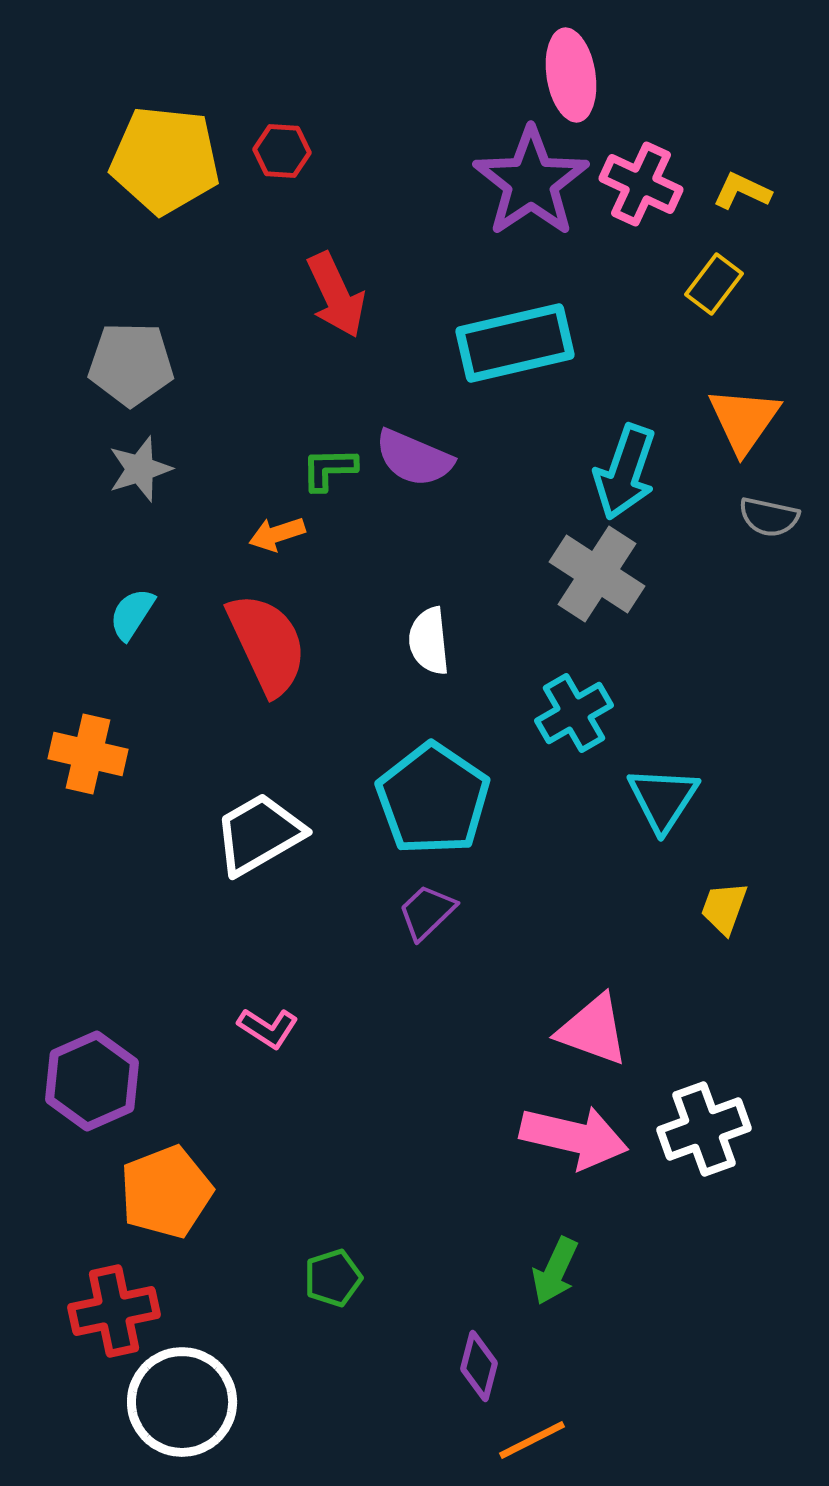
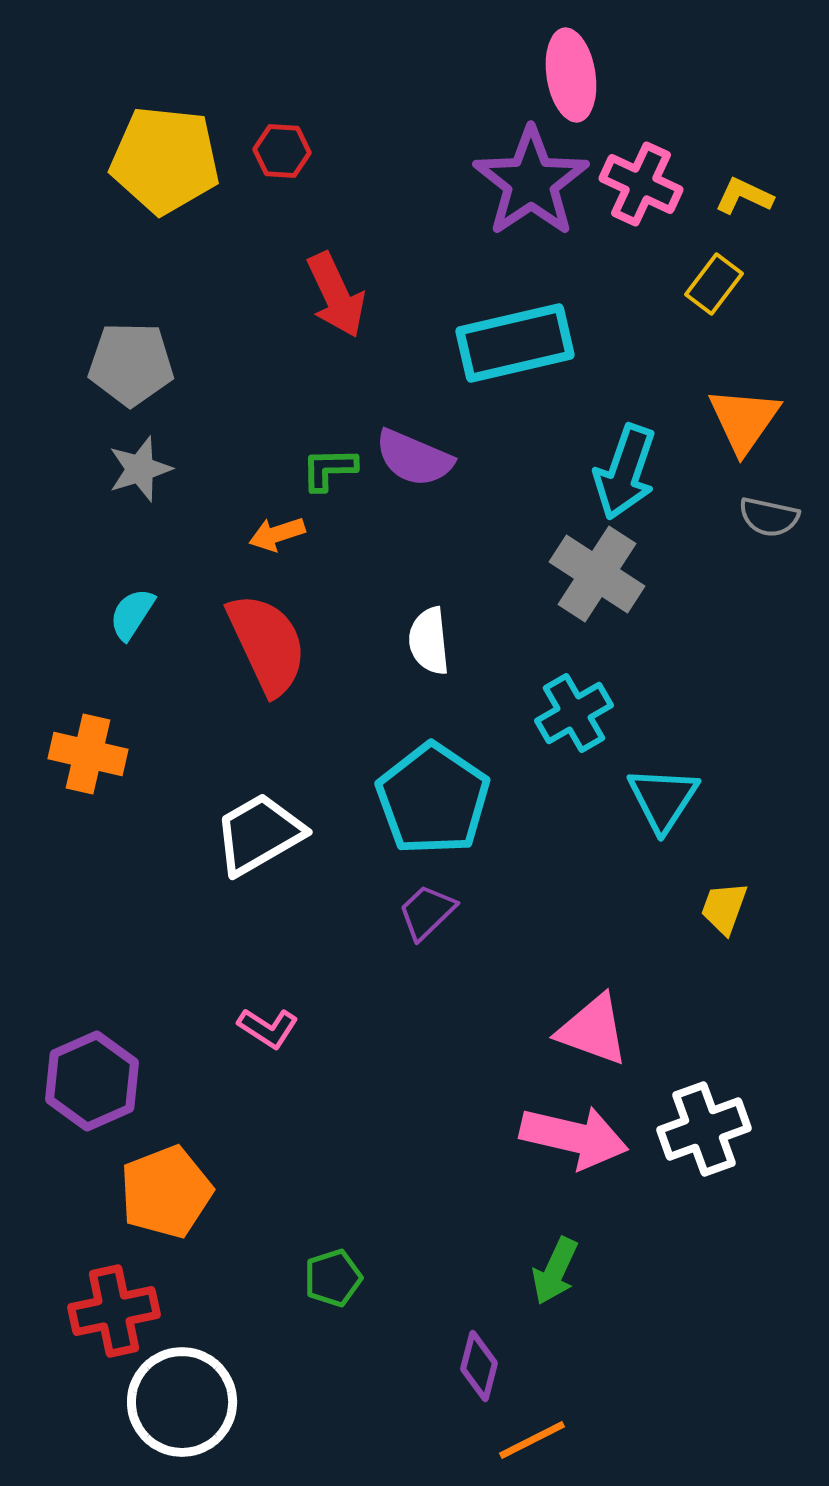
yellow L-shape: moved 2 px right, 5 px down
